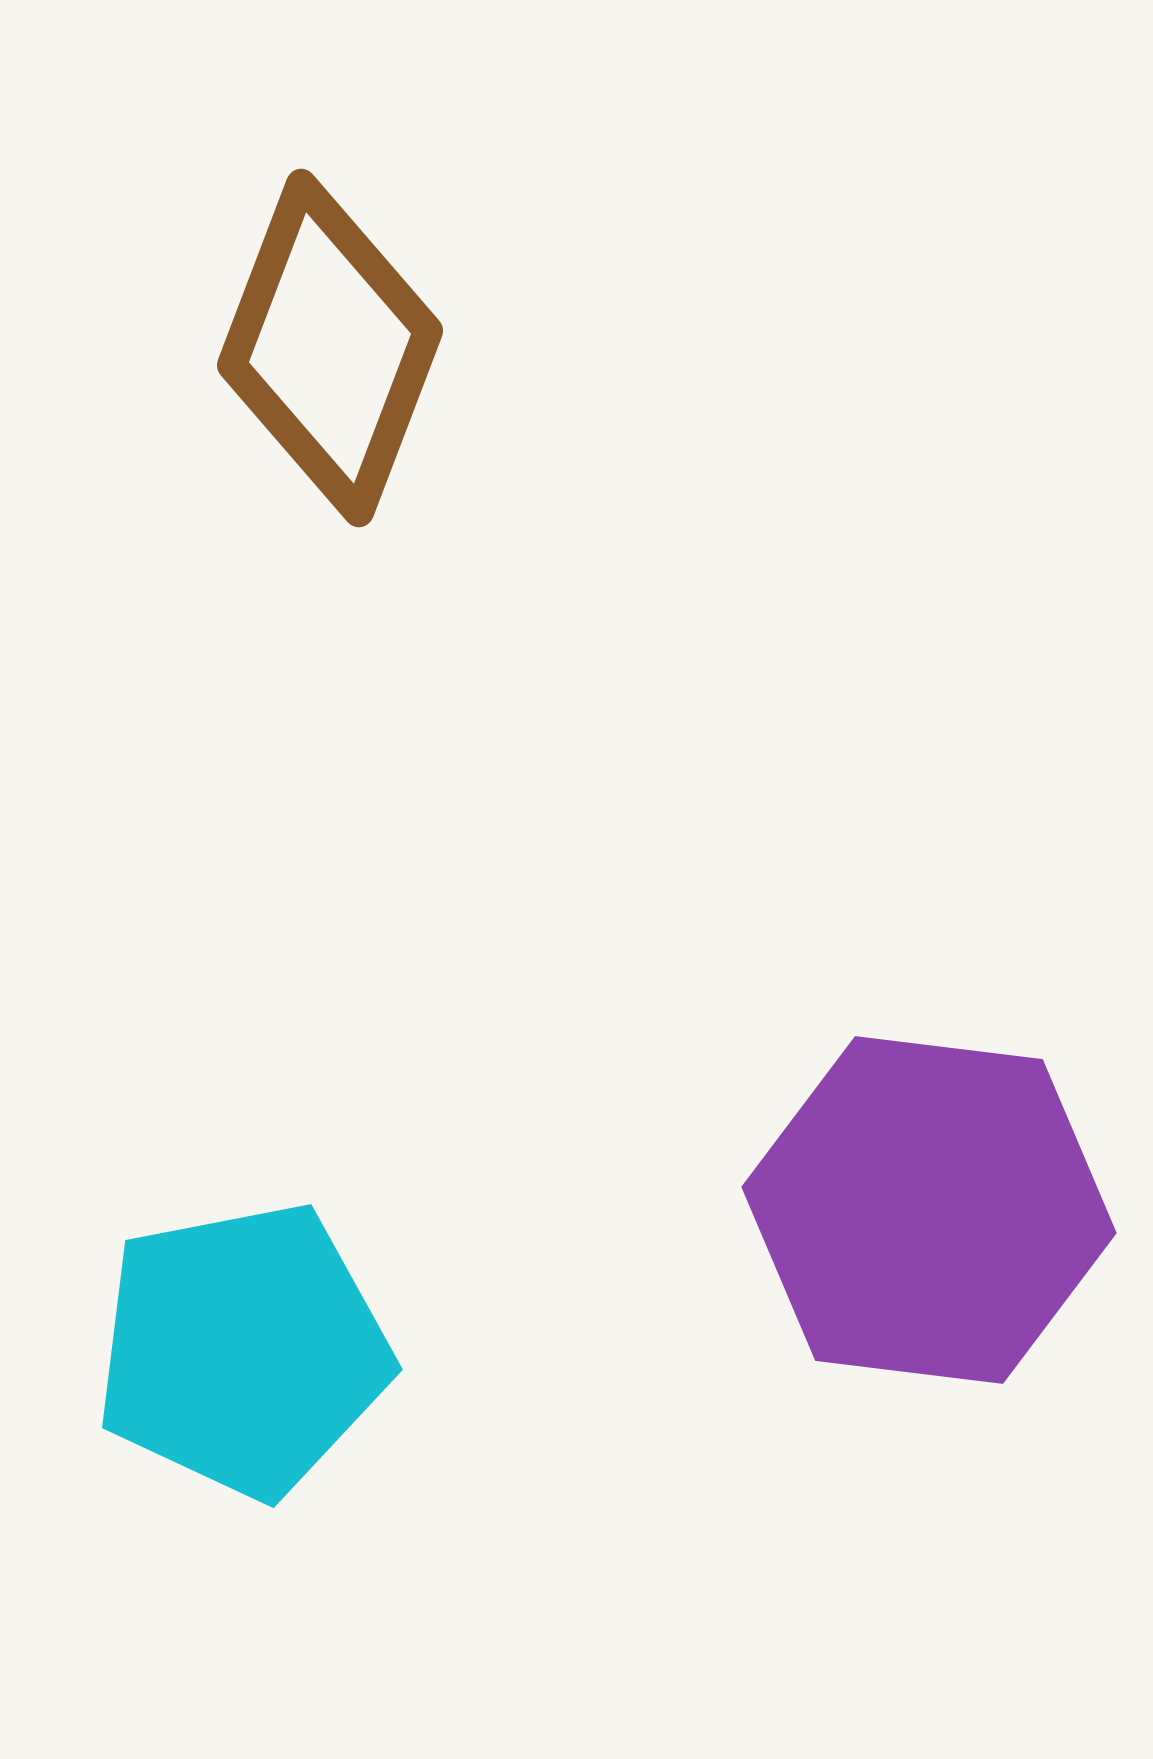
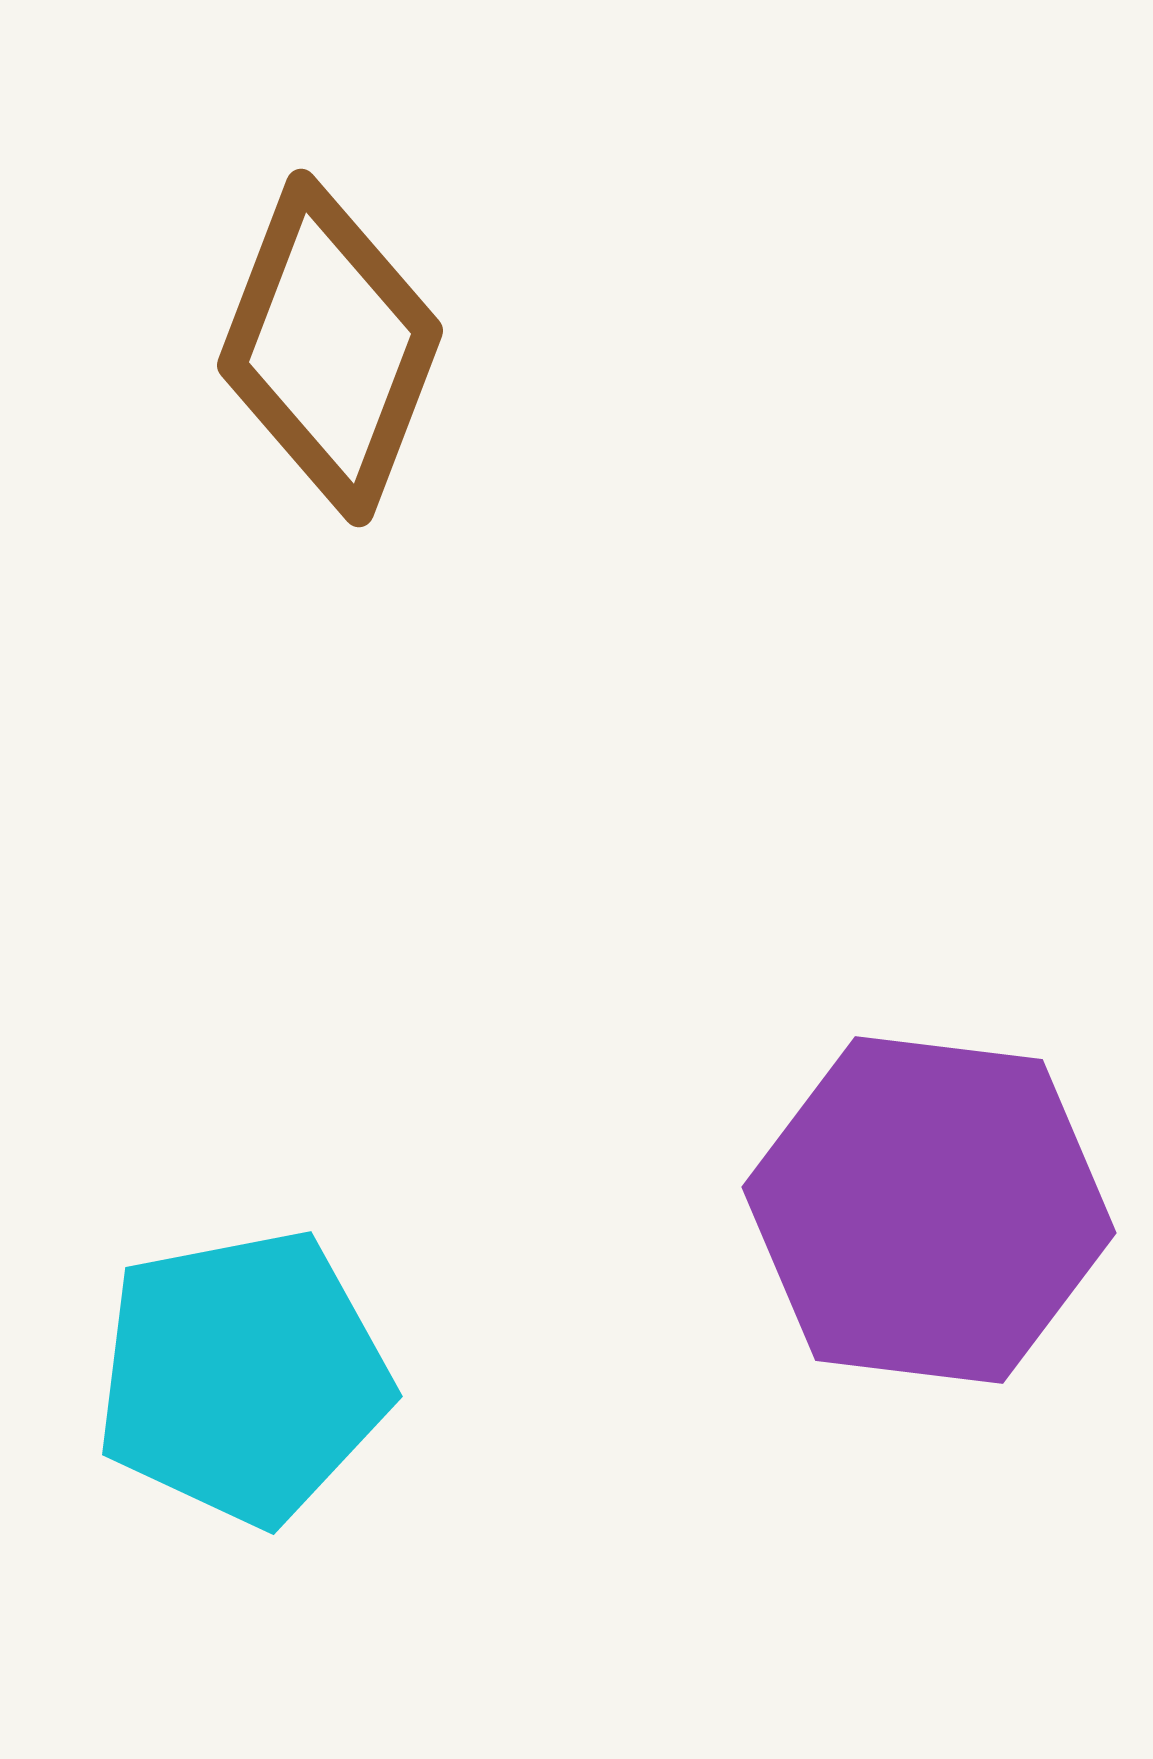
cyan pentagon: moved 27 px down
